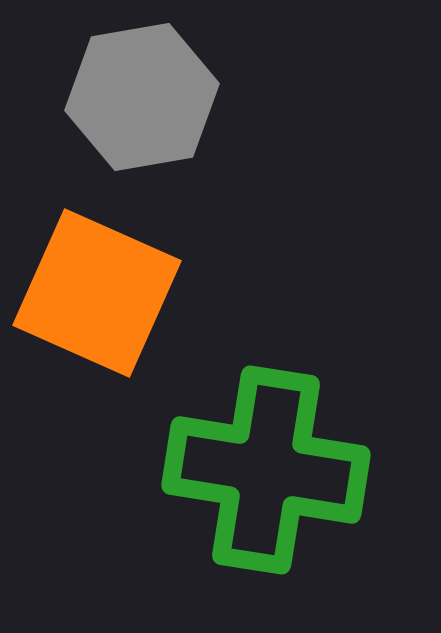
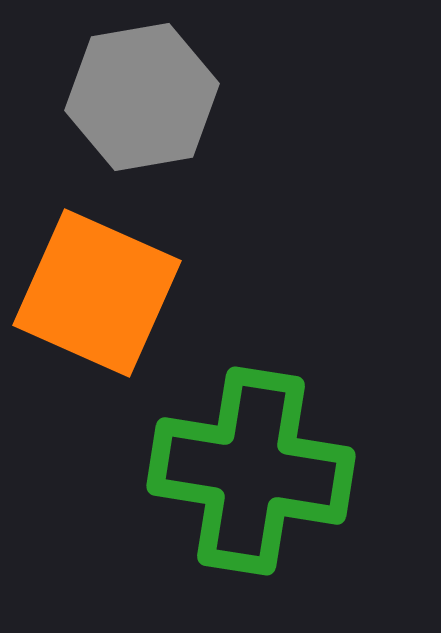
green cross: moved 15 px left, 1 px down
